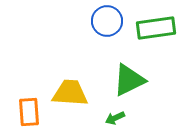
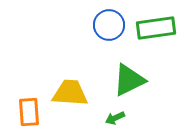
blue circle: moved 2 px right, 4 px down
